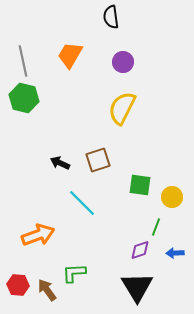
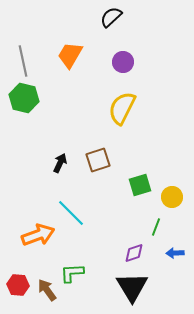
black semicircle: rotated 55 degrees clockwise
black arrow: rotated 90 degrees clockwise
green square: rotated 25 degrees counterclockwise
cyan line: moved 11 px left, 10 px down
purple diamond: moved 6 px left, 3 px down
green L-shape: moved 2 px left
black triangle: moved 5 px left
